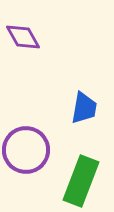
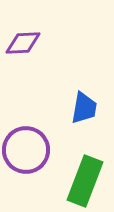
purple diamond: moved 6 px down; rotated 63 degrees counterclockwise
green rectangle: moved 4 px right
